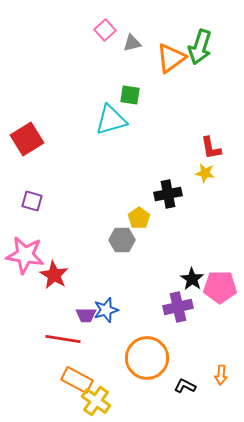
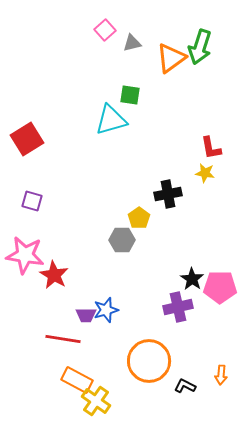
orange circle: moved 2 px right, 3 px down
